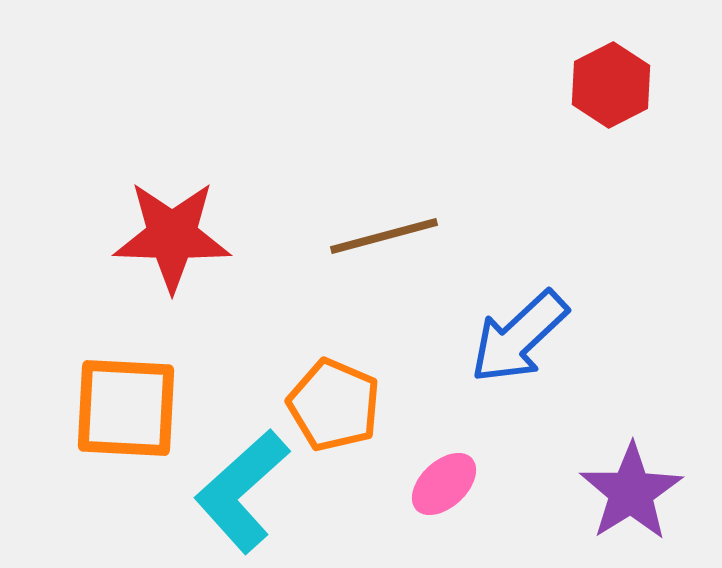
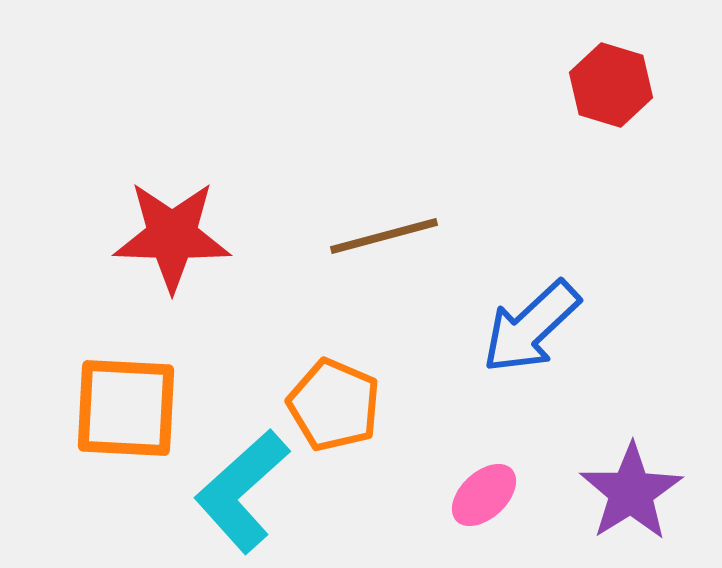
red hexagon: rotated 16 degrees counterclockwise
blue arrow: moved 12 px right, 10 px up
pink ellipse: moved 40 px right, 11 px down
